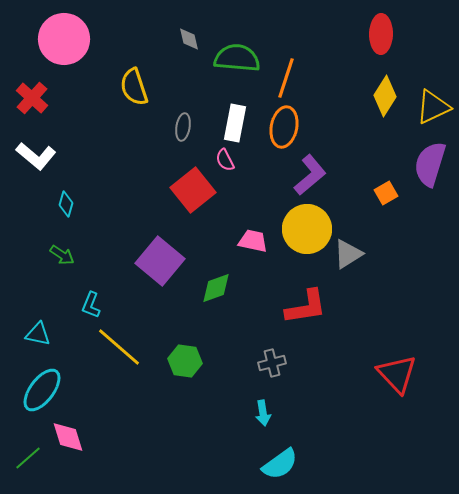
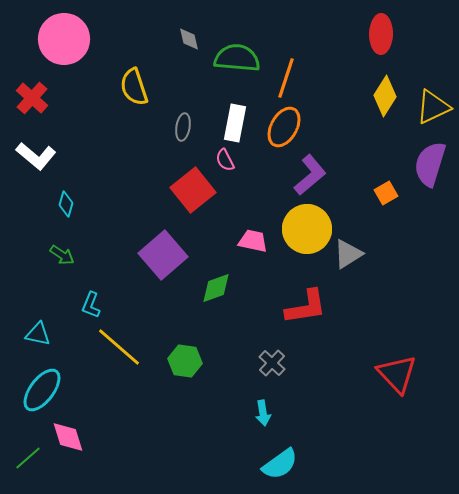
orange ellipse: rotated 18 degrees clockwise
purple square: moved 3 px right, 6 px up; rotated 9 degrees clockwise
gray cross: rotated 32 degrees counterclockwise
